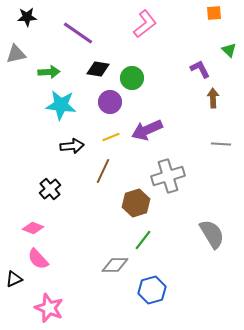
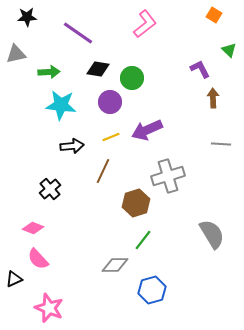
orange square: moved 2 px down; rotated 35 degrees clockwise
